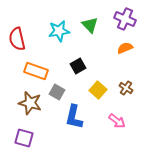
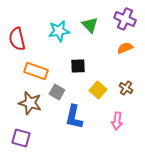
black square: rotated 28 degrees clockwise
pink arrow: rotated 60 degrees clockwise
purple square: moved 3 px left
